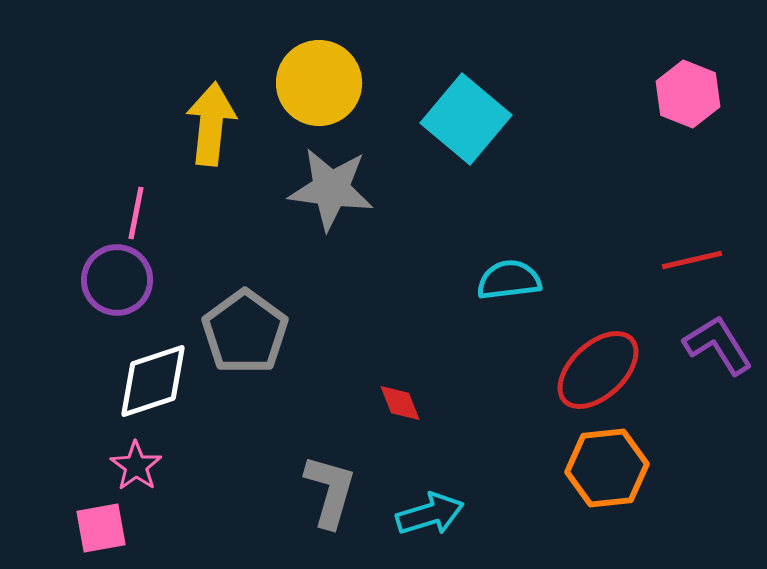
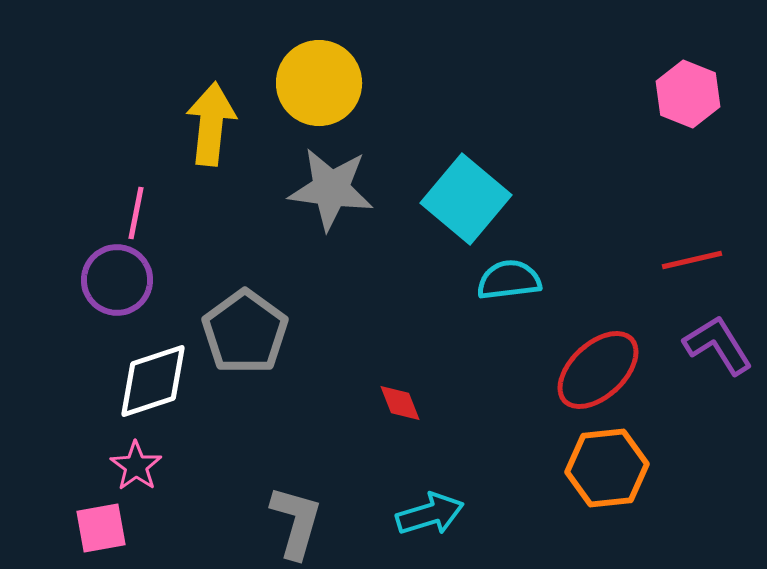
cyan square: moved 80 px down
gray L-shape: moved 34 px left, 31 px down
